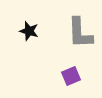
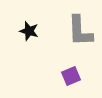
gray L-shape: moved 2 px up
